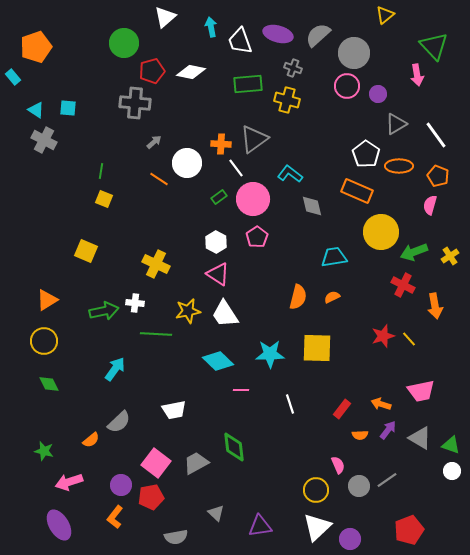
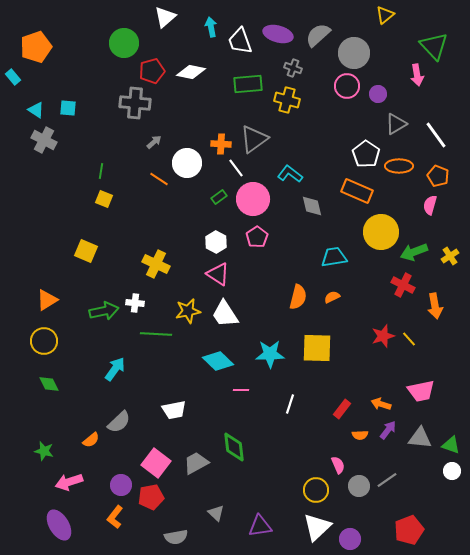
white line at (290, 404): rotated 36 degrees clockwise
gray triangle at (420, 438): rotated 25 degrees counterclockwise
